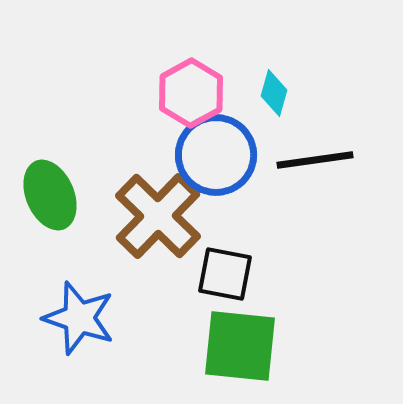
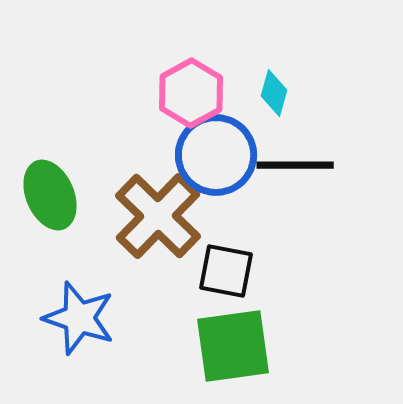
black line: moved 20 px left, 5 px down; rotated 8 degrees clockwise
black square: moved 1 px right, 3 px up
green square: moved 7 px left; rotated 14 degrees counterclockwise
